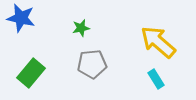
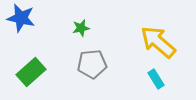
green rectangle: moved 1 px up; rotated 8 degrees clockwise
